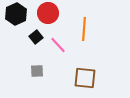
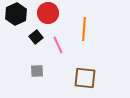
pink line: rotated 18 degrees clockwise
